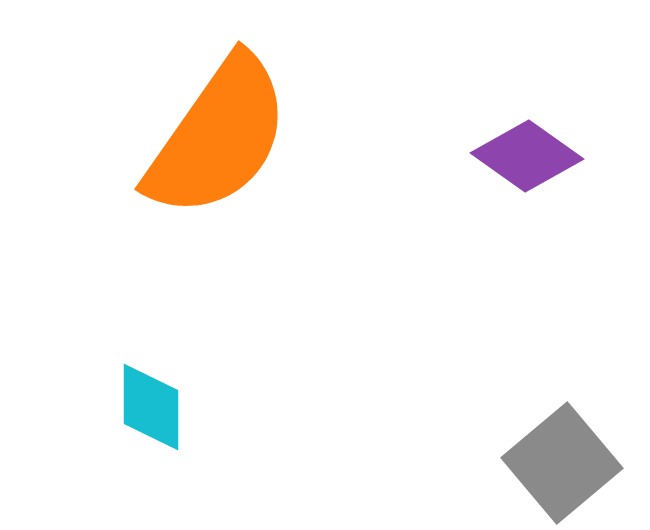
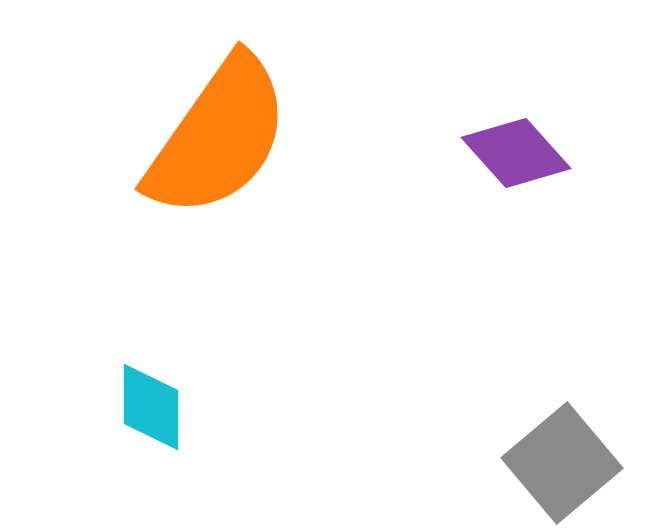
purple diamond: moved 11 px left, 3 px up; rotated 13 degrees clockwise
